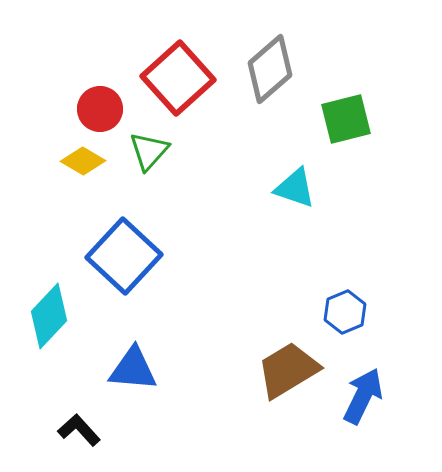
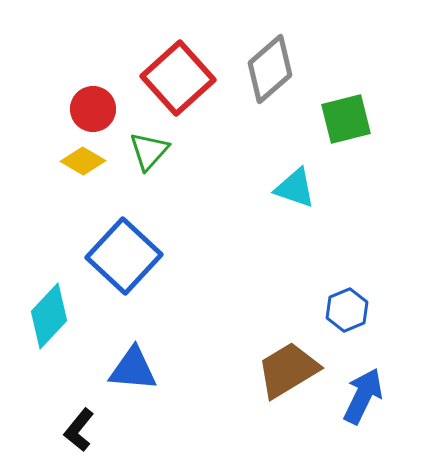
red circle: moved 7 px left
blue hexagon: moved 2 px right, 2 px up
black L-shape: rotated 99 degrees counterclockwise
